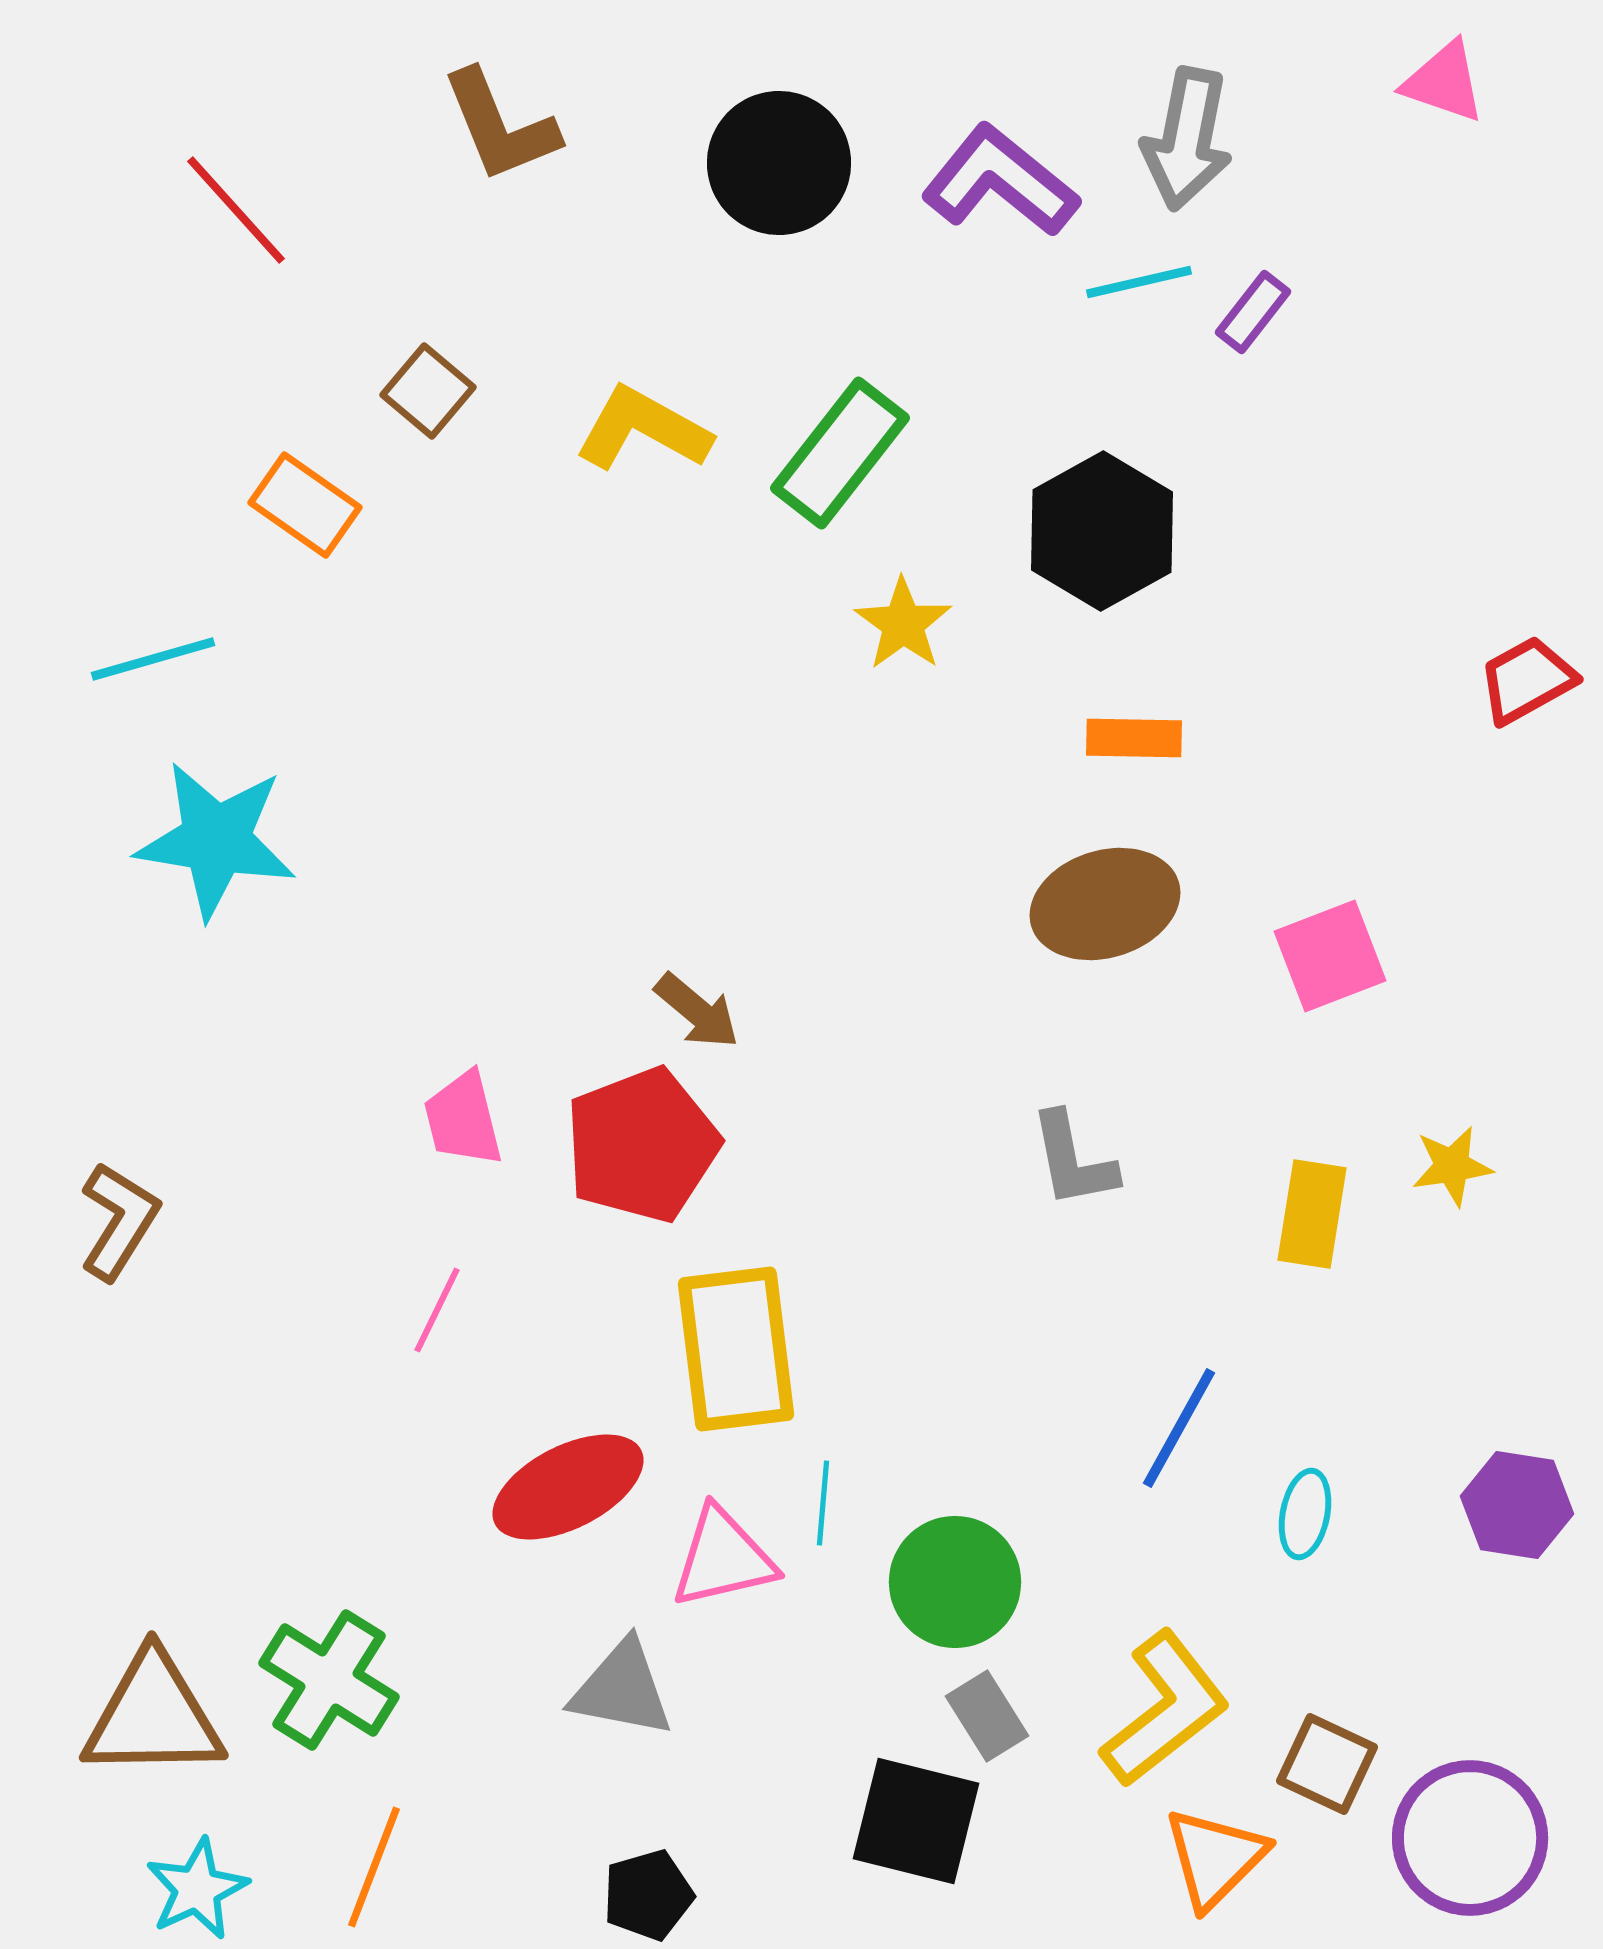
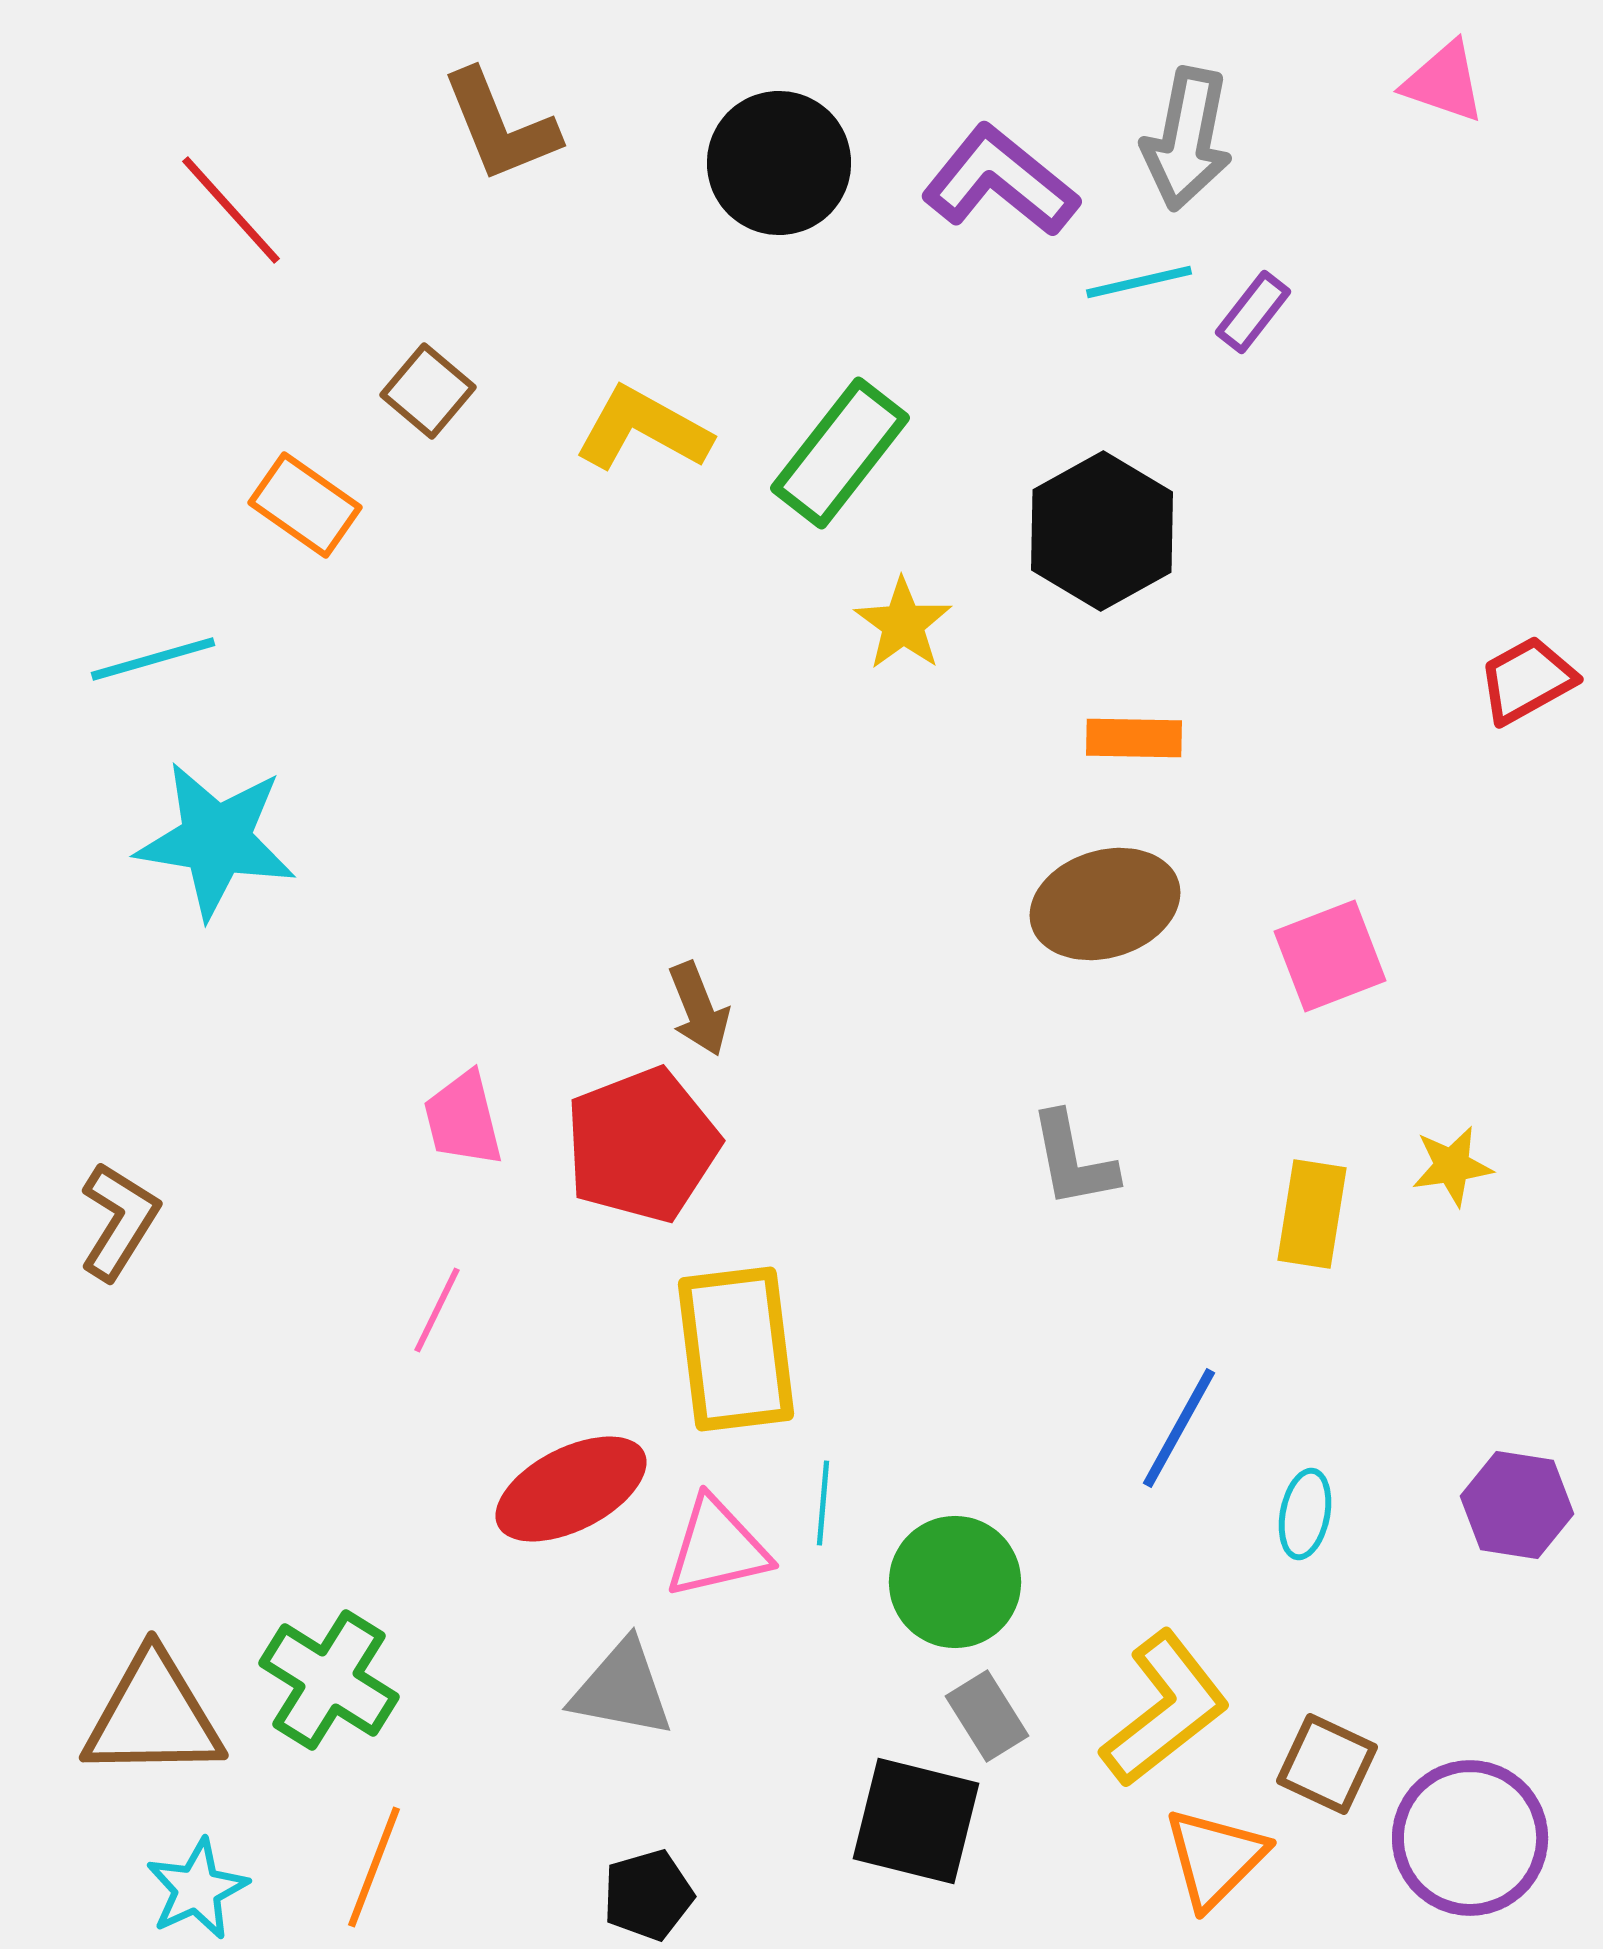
red line at (236, 210): moved 5 px left
brown arrow at (697, 1011): moved 2 px right, 2 px up; rotated 28 degrees clockwise
red ellipse at (568, 1487): moved 3 px right, 2 px down
pink triangle at (723, 1558): moved 6 px left, 10 px up
